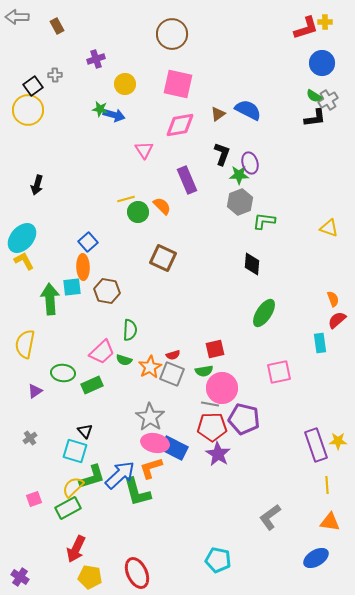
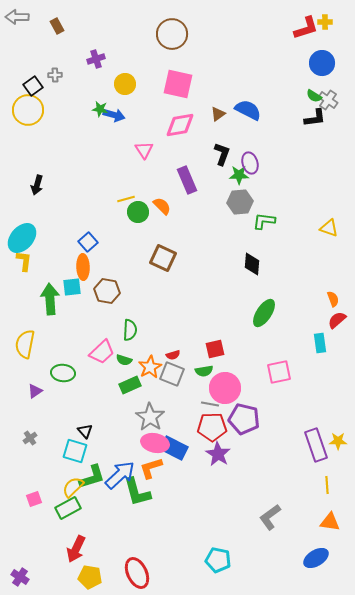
gray cross at (328, 100): rotated 24 degrees counterclockwise
gray hexagon at (240, 202): rotated 15 degrees clockwise
yellow L-shape at (24, 261): rotated 35 degrees clockwise
green rectangle at (92, 385): moved 38 px right
pink circle at (222, 388): moved 3 px right
